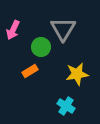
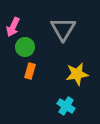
pink arrow: moved 3 px up
green circle: moved 16 px left
orange rectangle: rotated 42 degrees counterclockwise
